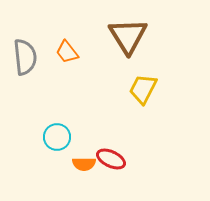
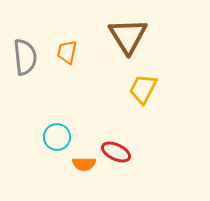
orange trapezoid: rotated 50 degrees clockwise
red ellipse: moved 5 px right, 7 px up
